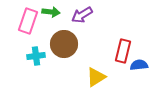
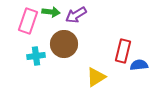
purple arrow: moved 6 px left
